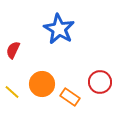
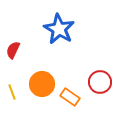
yellow line: rotated 28 degrees clockwise
